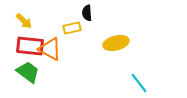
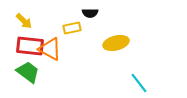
black semicircle: moved 3 px right; rotated 84 degrees counterclockwise
